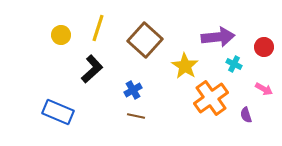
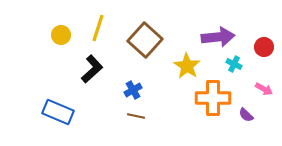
yellow star: moved 2 px right
orange cross: moved 2 px right; rotated 36 degrees clockwise
purple semicircle: rotated 28 degrees counterclockwise
